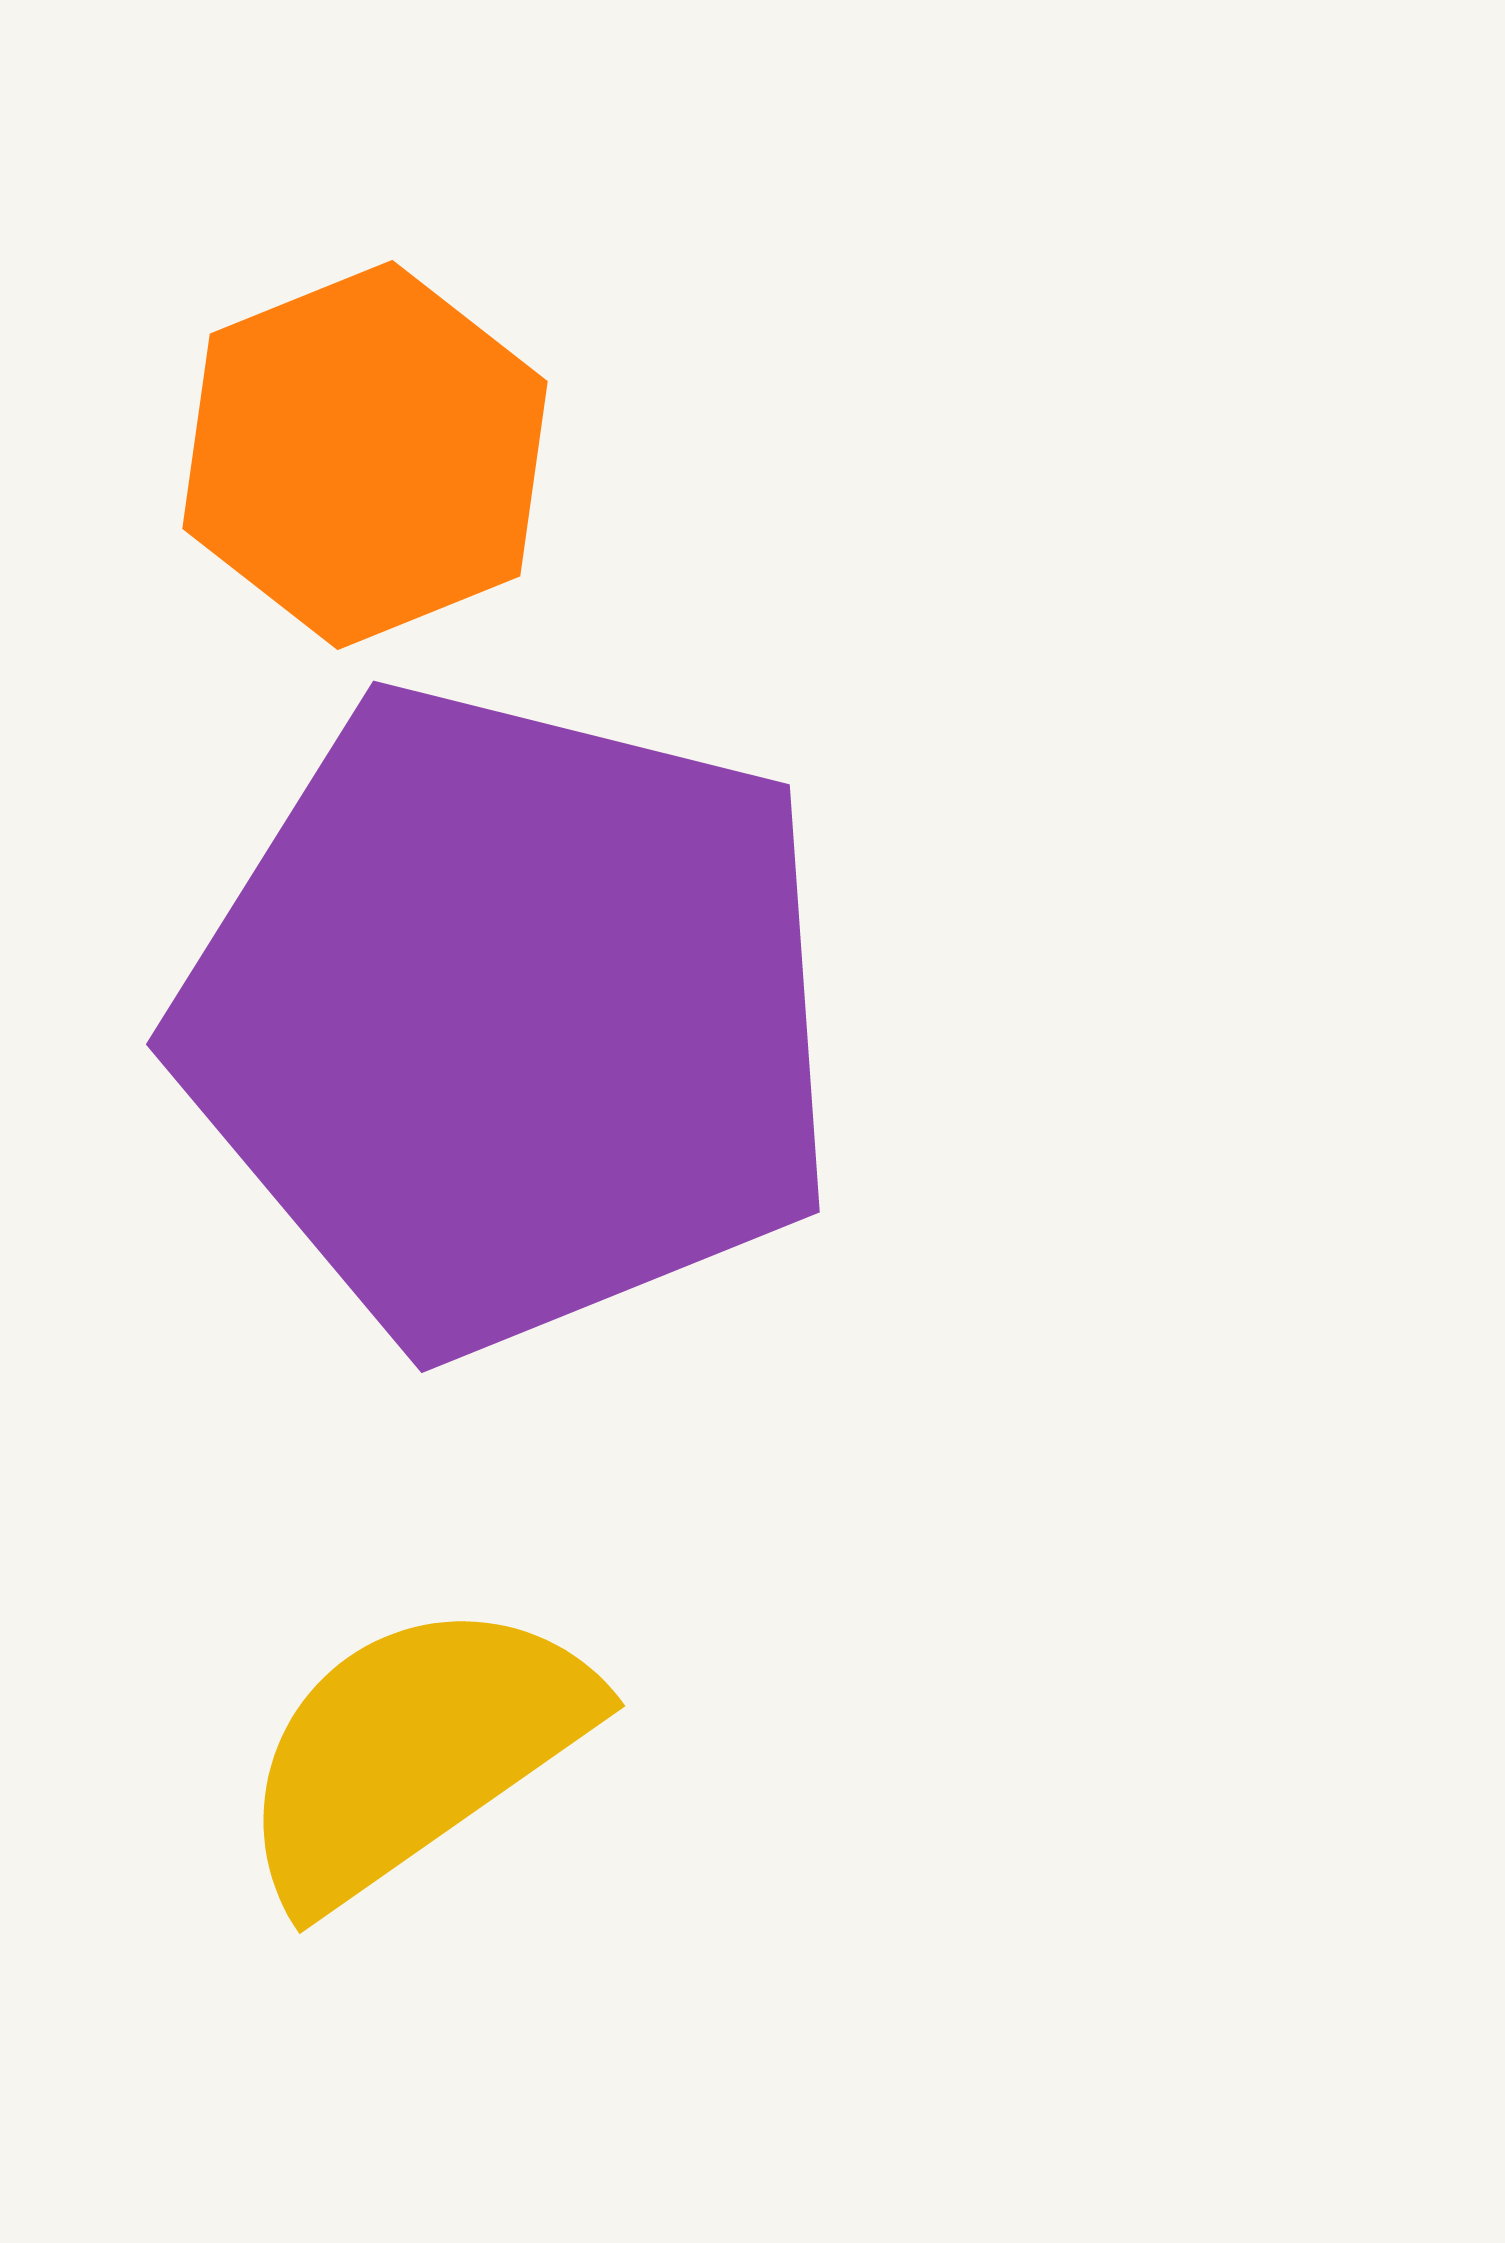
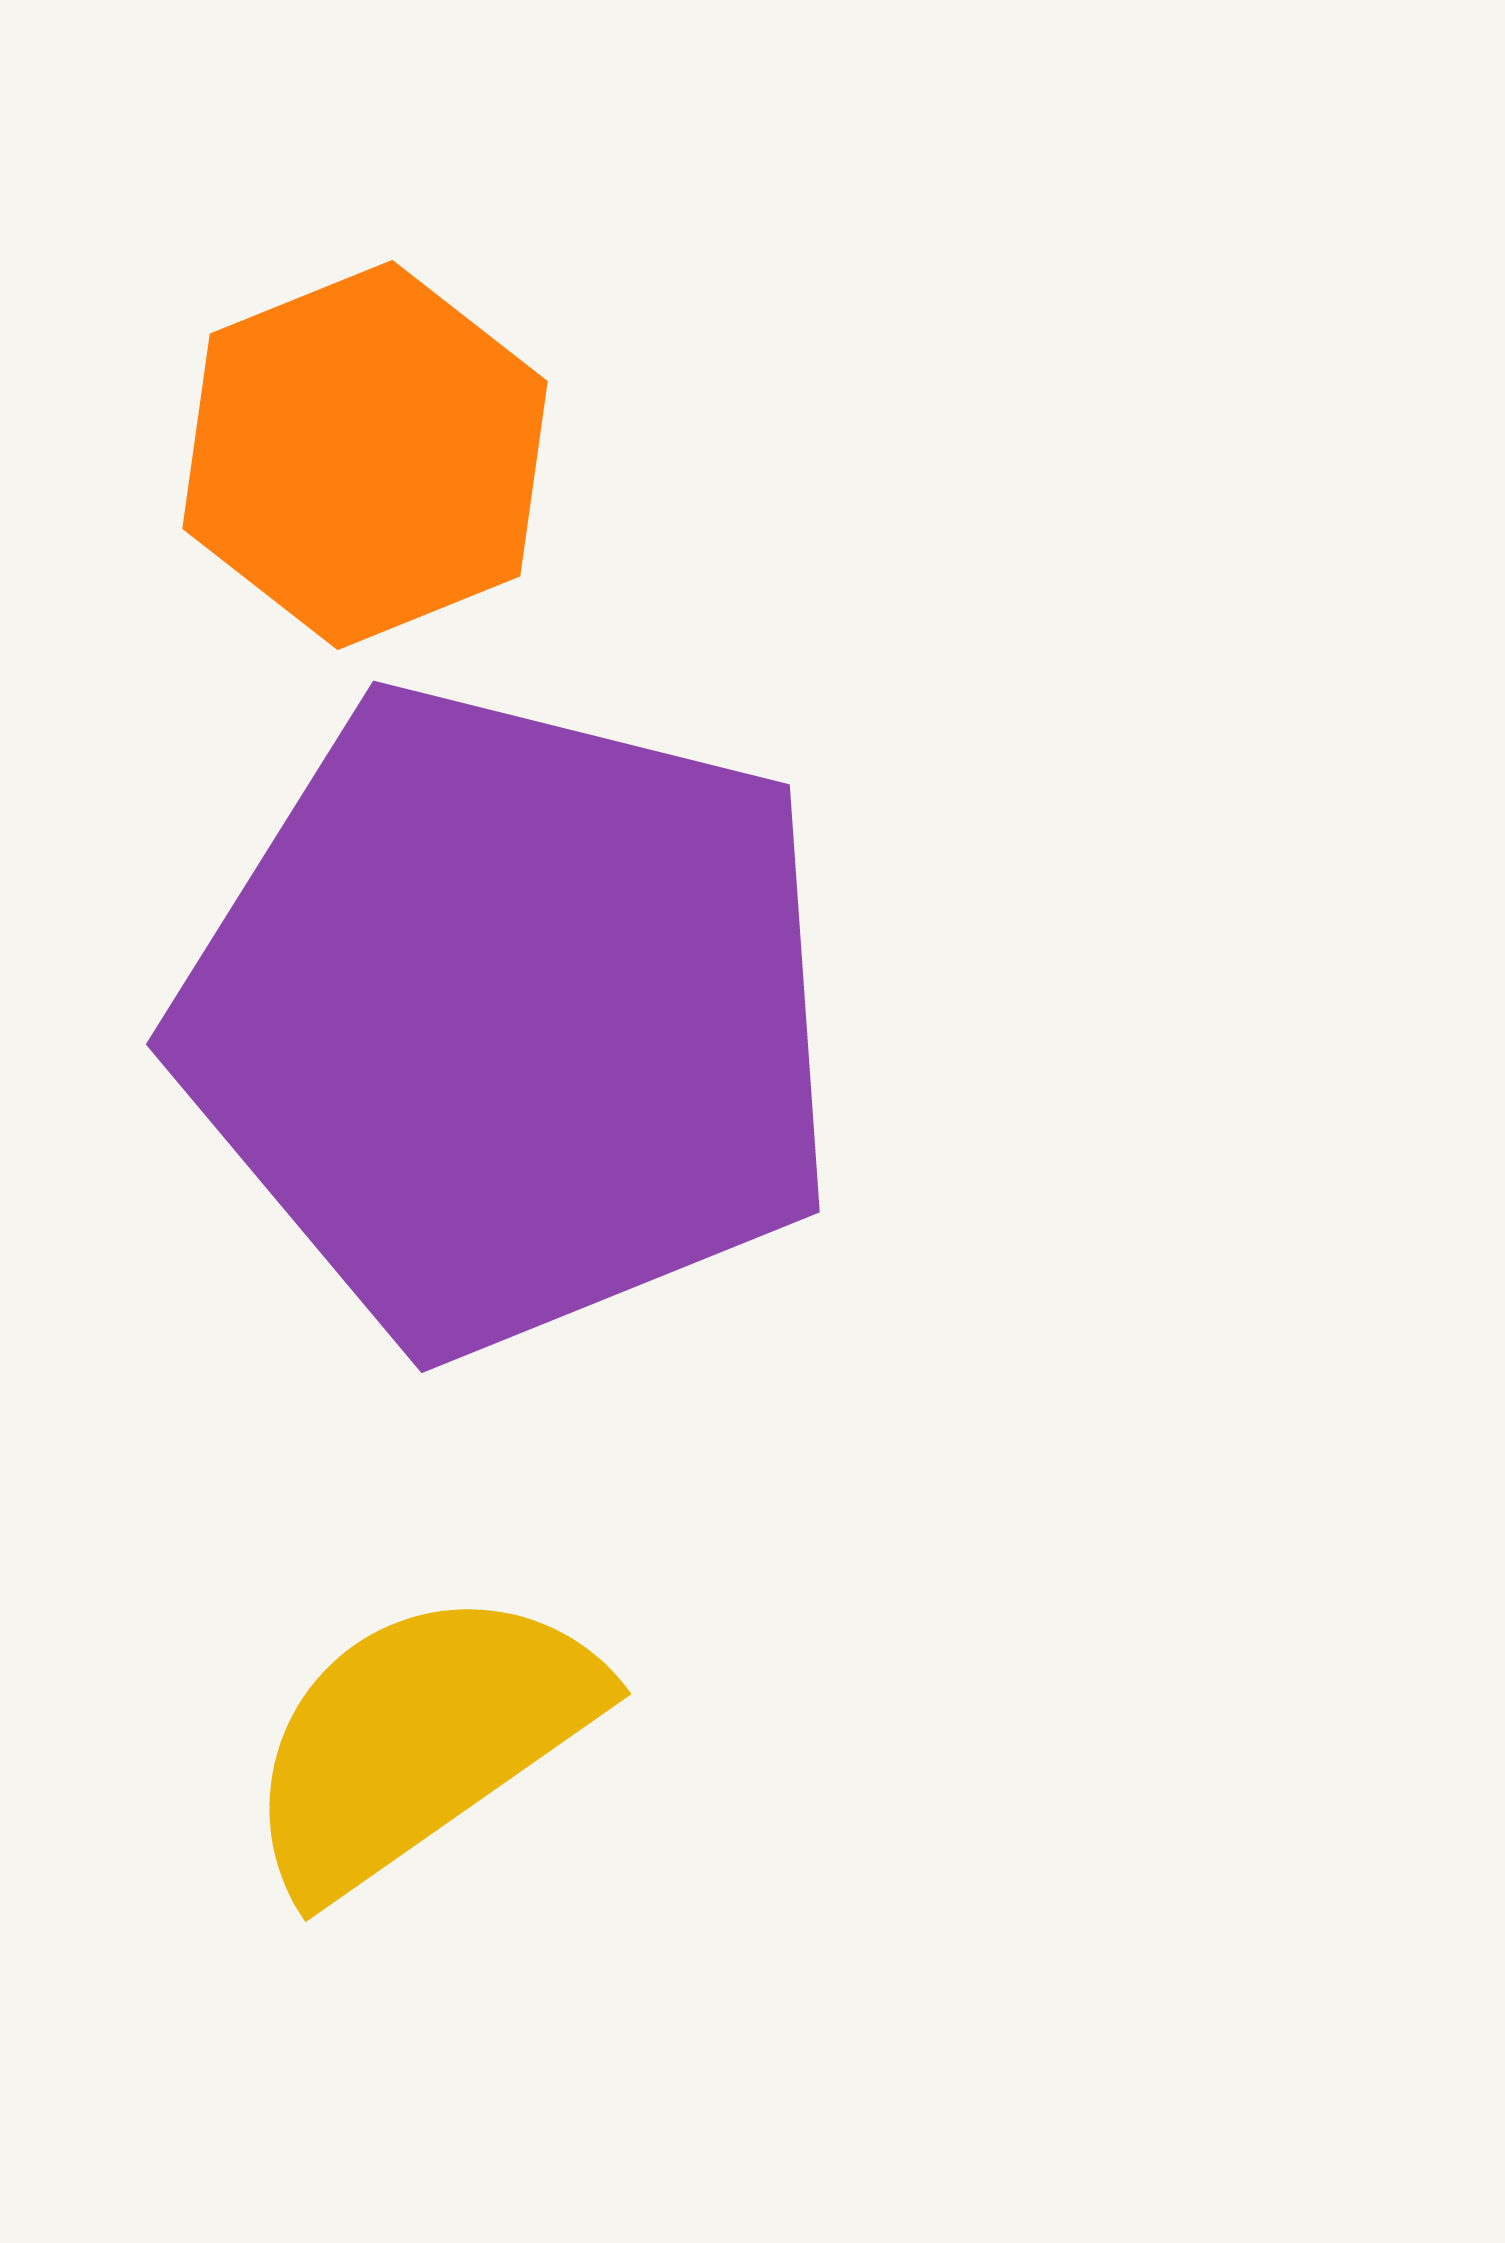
yellow semicircle: moved 6 px right, 12 px up
